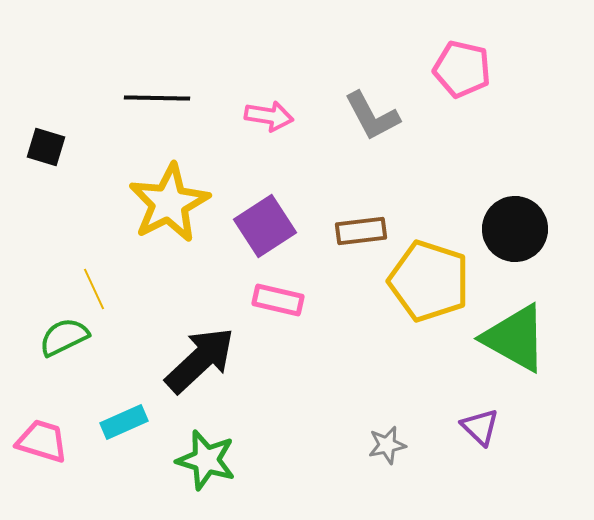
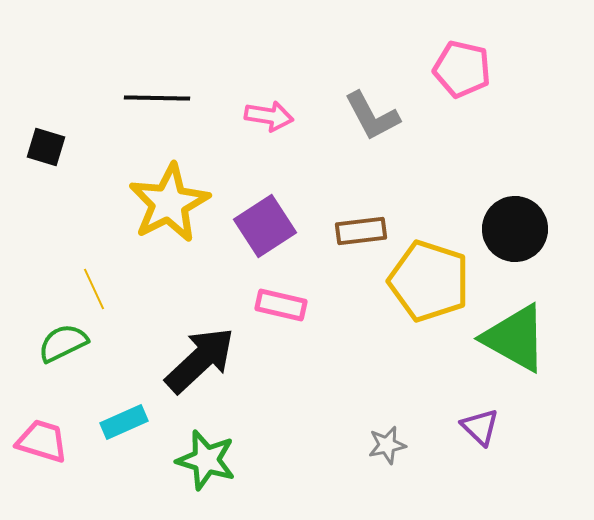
pink rectangle: moved 3 px right, 5 px down
green semicircle: moved 1 px left, 6 px down
